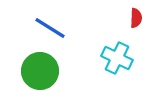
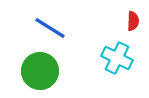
red semicircle: moved 3 px left, 3 px down
